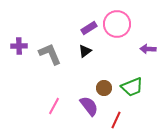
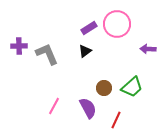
gray L-shape: moved 3 px left
green trapezoid: rotated 20 degrees counterclockwise
purple semicircle: moved 1 px left, 2 px down; rotated 10 degrees clockwise
